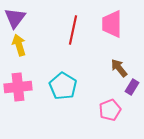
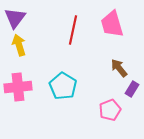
pink trapezoid: rotated 16 degrees counterclockwise
purple rectangle: moved 2 px down
